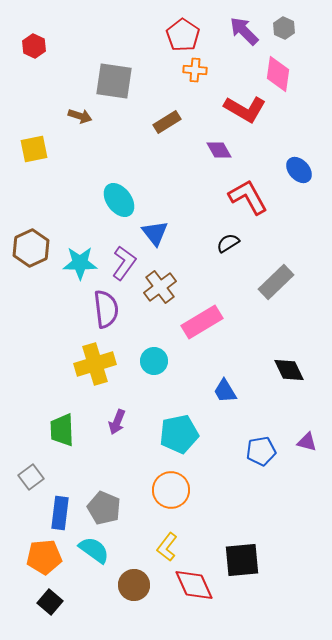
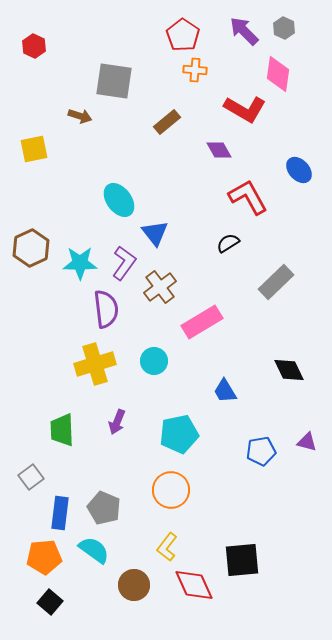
brown rectangle at (167, 122): rotated 8 degrees counterclockwise
